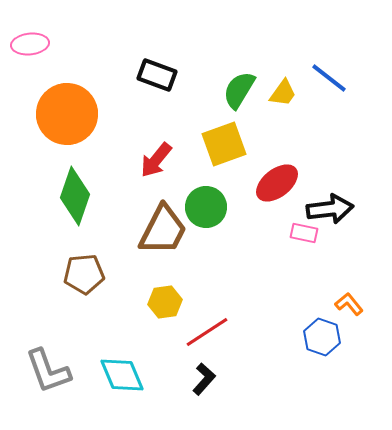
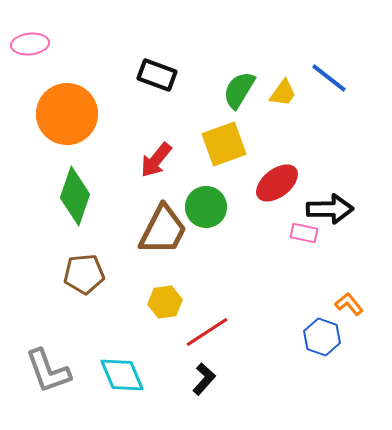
black arrow: rotated 6 degrees clockwise
